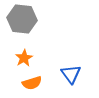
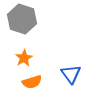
gray hexagon: rotated 12 degrees clockwise
orange semicircle: moved 1 px up
